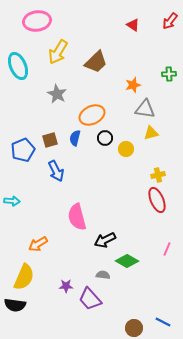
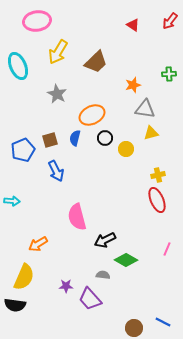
green diamond: moved 1 px left, 1 px up
